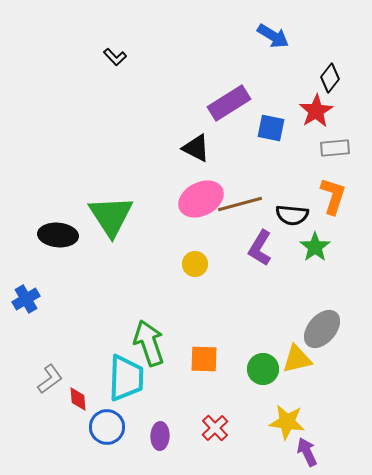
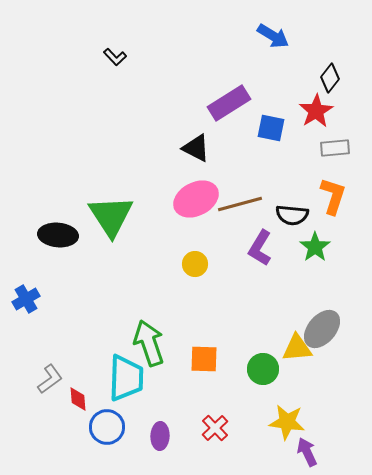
pink ellipse: moved 5 px left
yellow triangle: moved 11 px up; rotated 8 degrees clockwise
